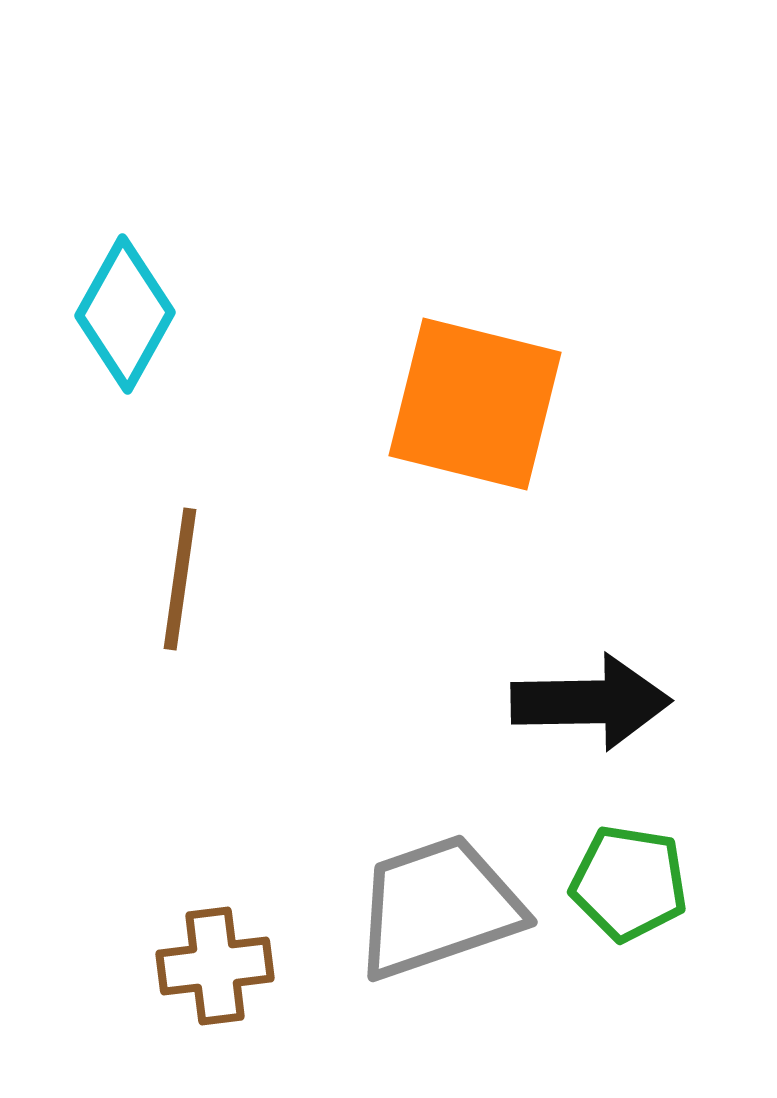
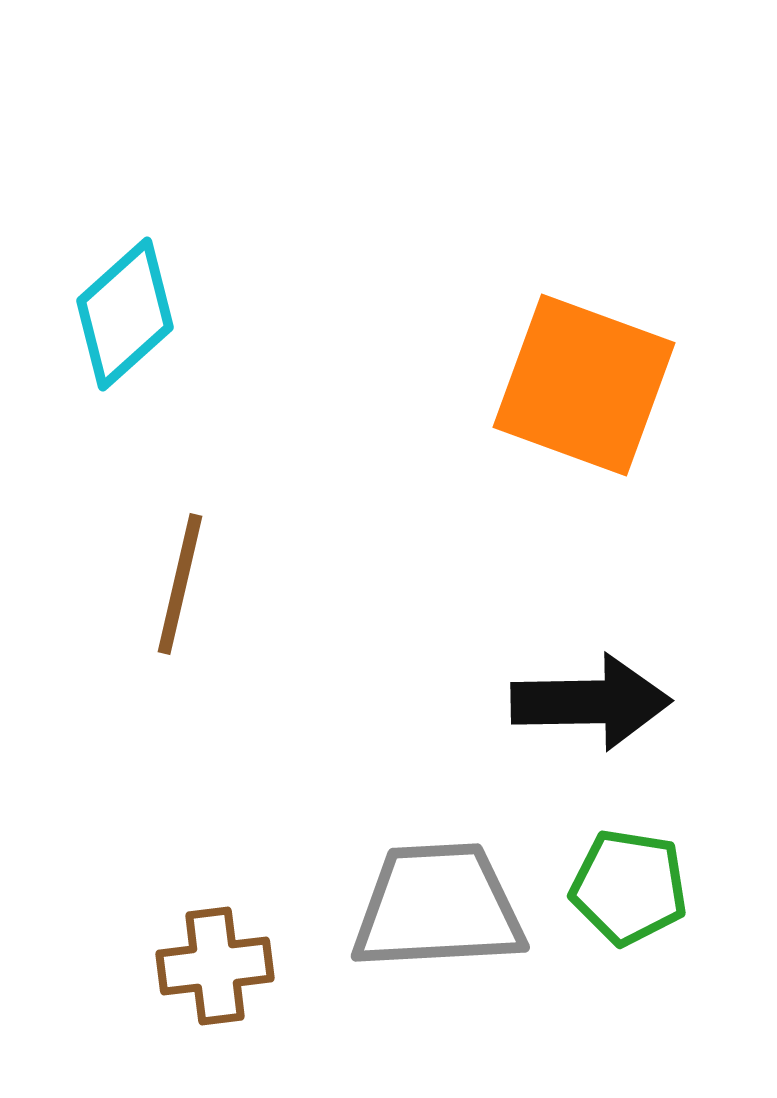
cyan diamond: rotated 19 degrees clockwise
orange square: moved 109 px right, 19 px up; rotated 6 degrees clockwise
brown line: moved 5 px down; rotated 5 degrees clockwise
green pentagon: moved 4 px down
gray trapezoid: rotated 16 degrees clockwise
